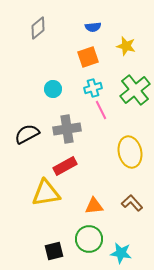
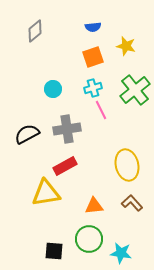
gray diamond: moved 3 px left, 3 px down
orange square: moved 5 px right
yellow ellipse: moved 3 px left, 13 px down
black square: rotated 18 degrees clockwise
